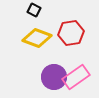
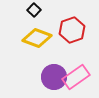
black square: rotated 16 degrees clockwise
red hexagon: moved 1 px right, 3 px up; rotated 10 degrees counterclockwise
